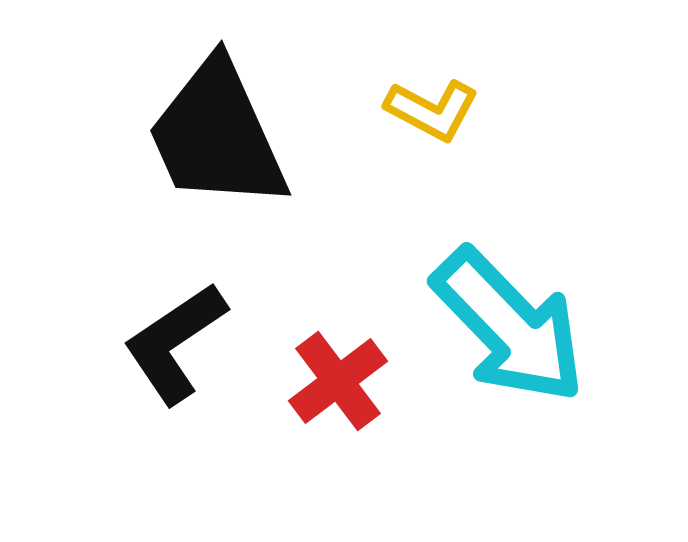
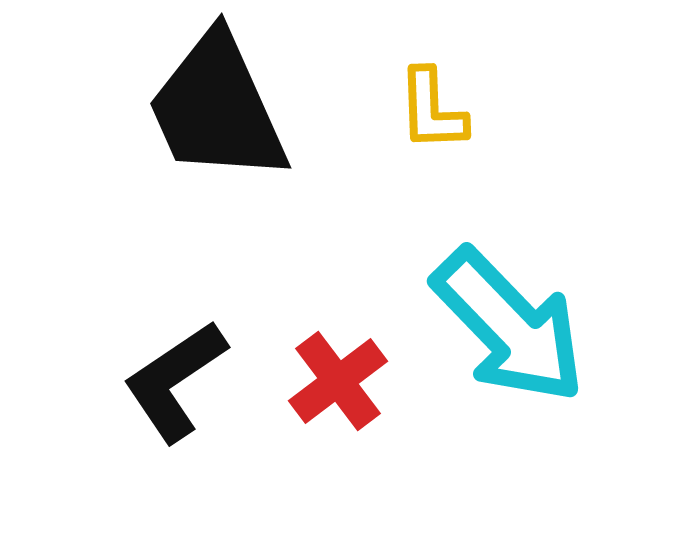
yellow L-shape: rotated 60 degrees clockwise
black trapezoid: moved 27 px up
black L-shape: moved 38 px down
